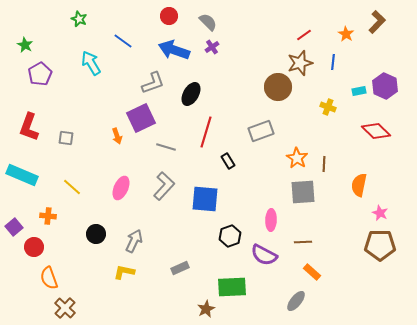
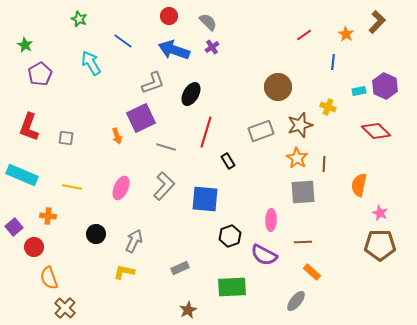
brown star at (300, 63): moved 62 px down
yellow line at (72, 187): rotated 30 degrees counterclockwise
brown star at (206, 309): moved 18 px left, 1 px down
